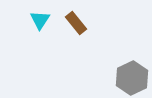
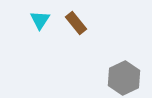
gray hexagon: moved 8 px left
